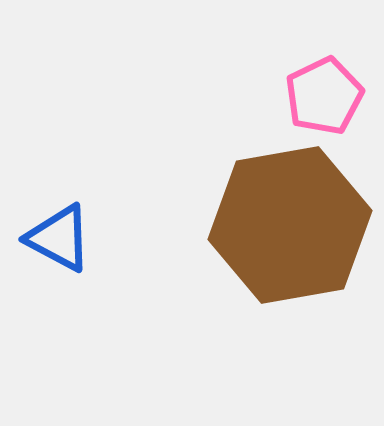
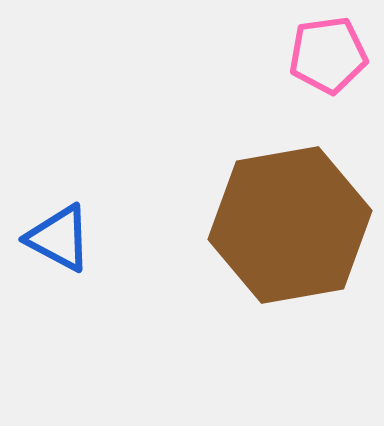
pink pentagon: moved 4 px right, 41 px up; rotated 18 degrees clockwise
